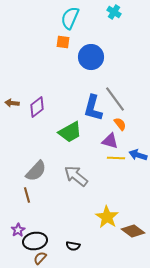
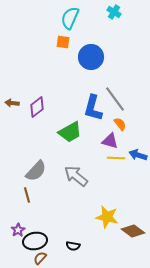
yellow star: rotated 20 degrees counterclockwise
